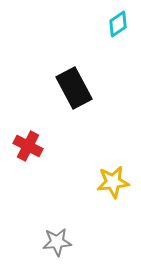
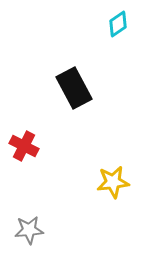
red cross: moved 4 px left
gray star: moved 28 px left, 12 px up
